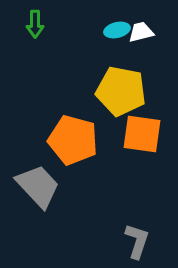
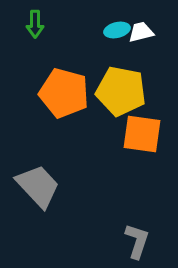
orange pentagon: moved 9 px left, 47 px up
